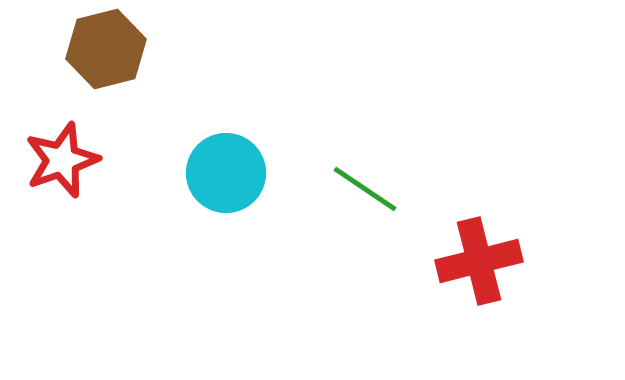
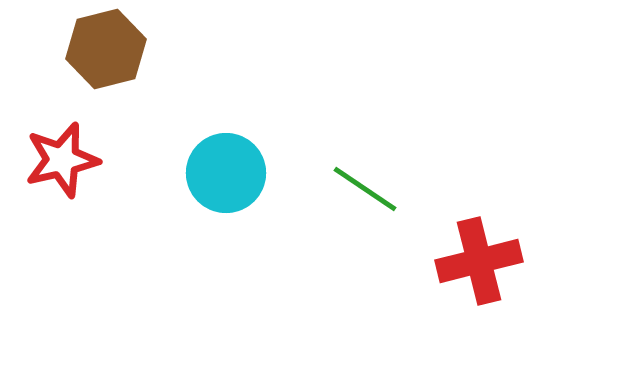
red star: rotated 6 degrees clockwise
